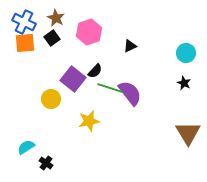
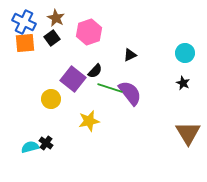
black triangle: moved 9 px down
cyan circle: moved 1 px left
black star: moved 1 px left
cyan semicircle: moved 4 px right; rotated 18 degrees clockwise
black cross: moved 20 px up
